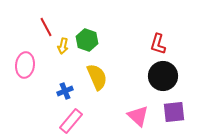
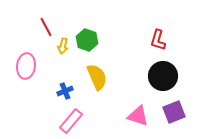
red L-shape: moved 4 px up
pink ellipse: moved 1 px right, 1 px down
purple square: rotated 15 degrees counterclockwise
pink triangle: rotated 25 degrees counterclockwise
